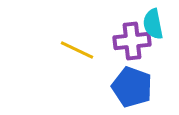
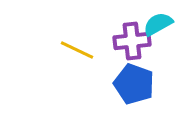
cyan semicircle: moved 5 px right; rotated 72 degrees clockwise
blue pentagon: moved 2 px right, 3 px up
